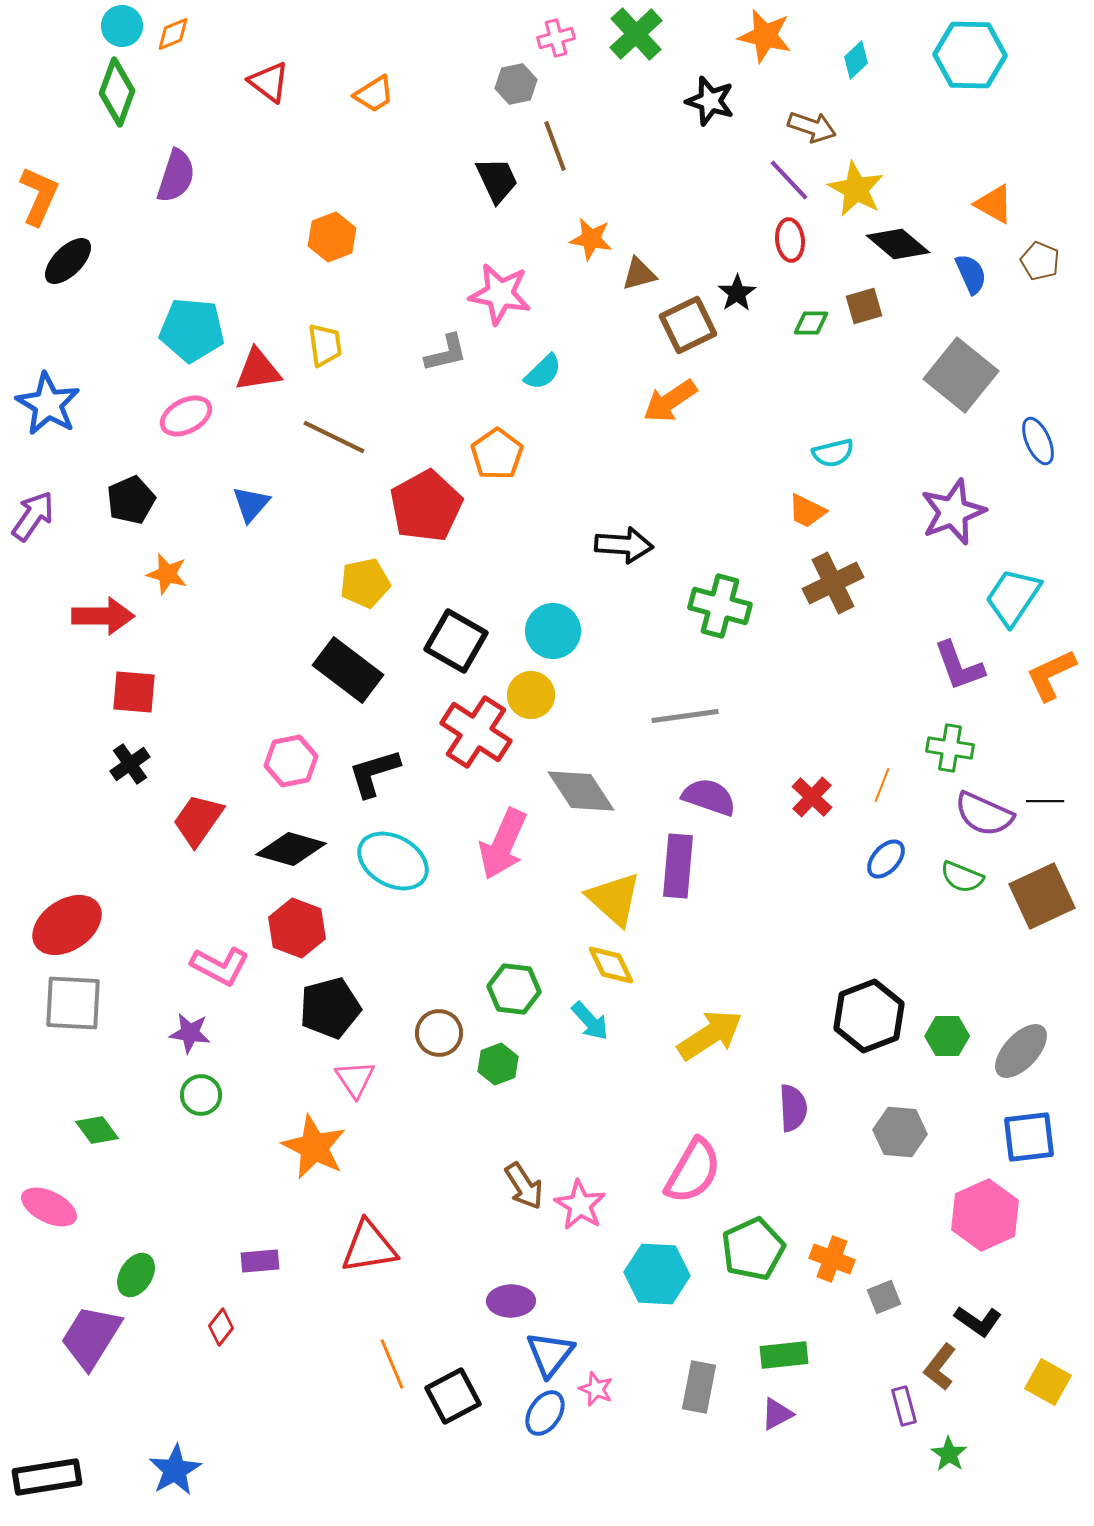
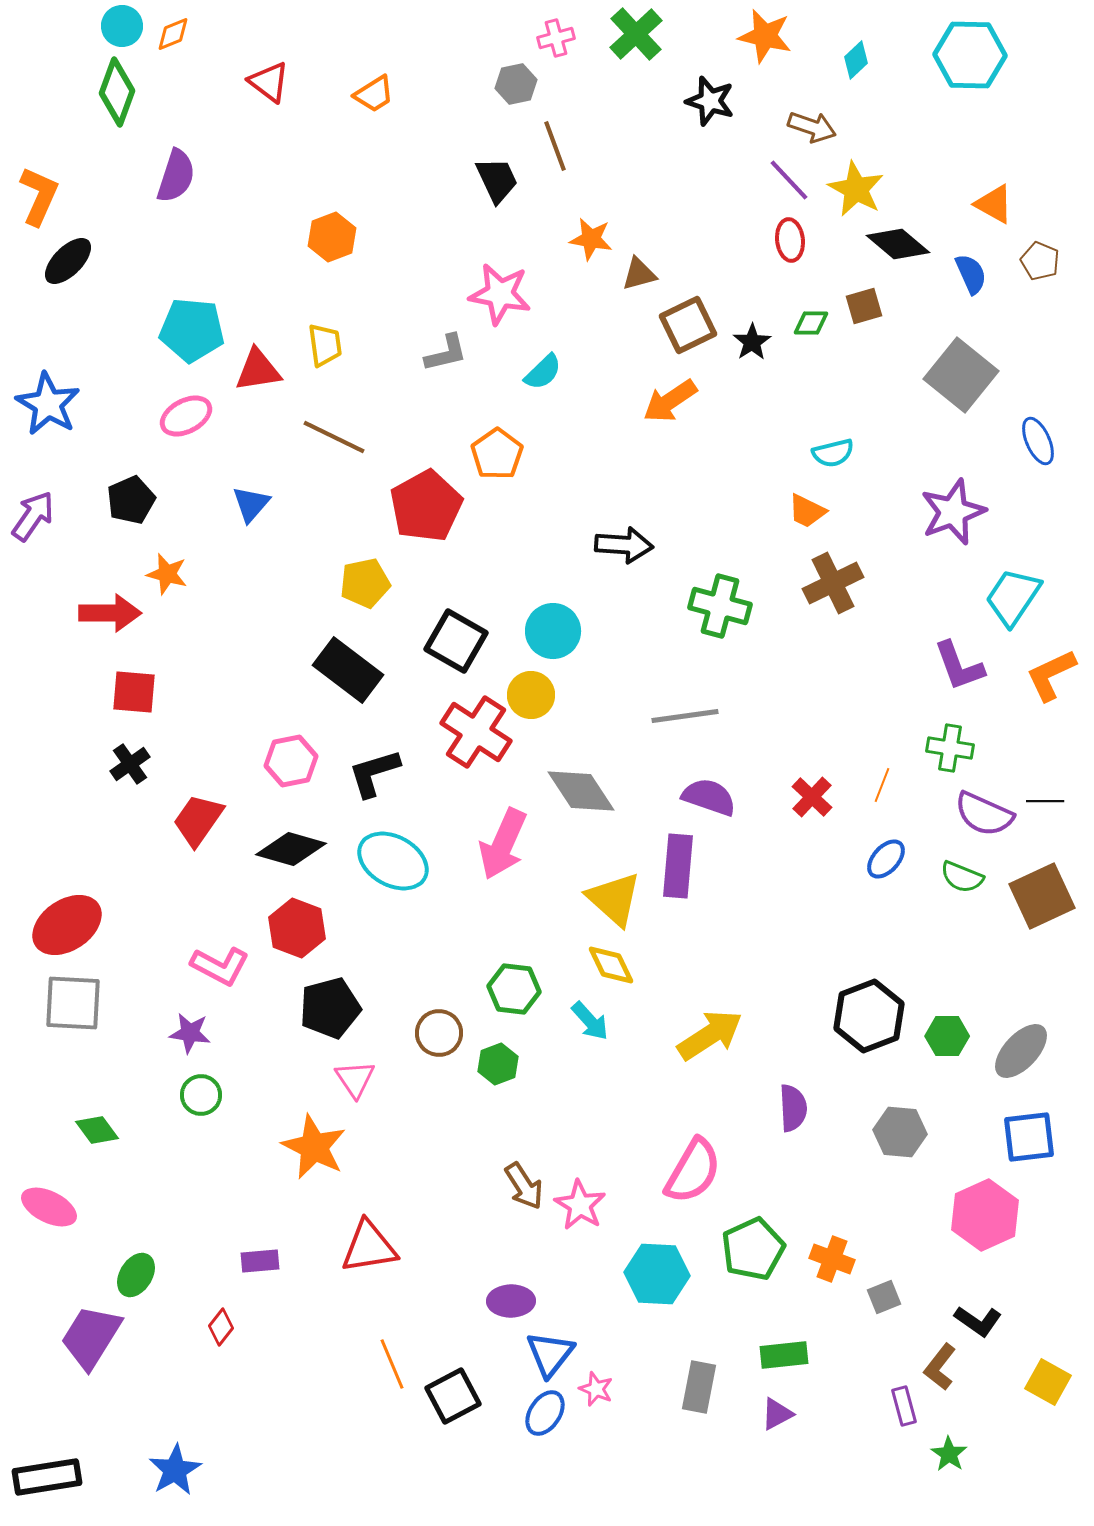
black star at (737, 293): moved 15 px right, 49 px down
red arrow at (103, 616): moved 7 px right, 3 px up
